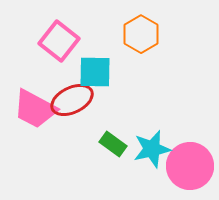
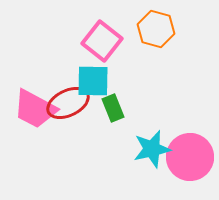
orange hexagon: moved 15 px right, 5 px up; rotated 15 degrees counterclockwise
pink square: moved 43 px right
cyan square: moved 2 px left, 9 px down
red ellipse: moved 4 px left, 3 px down
green rectangle: moved 36 px up; rotated 32 degrees clockwise
pink circle: moved 9 px up
